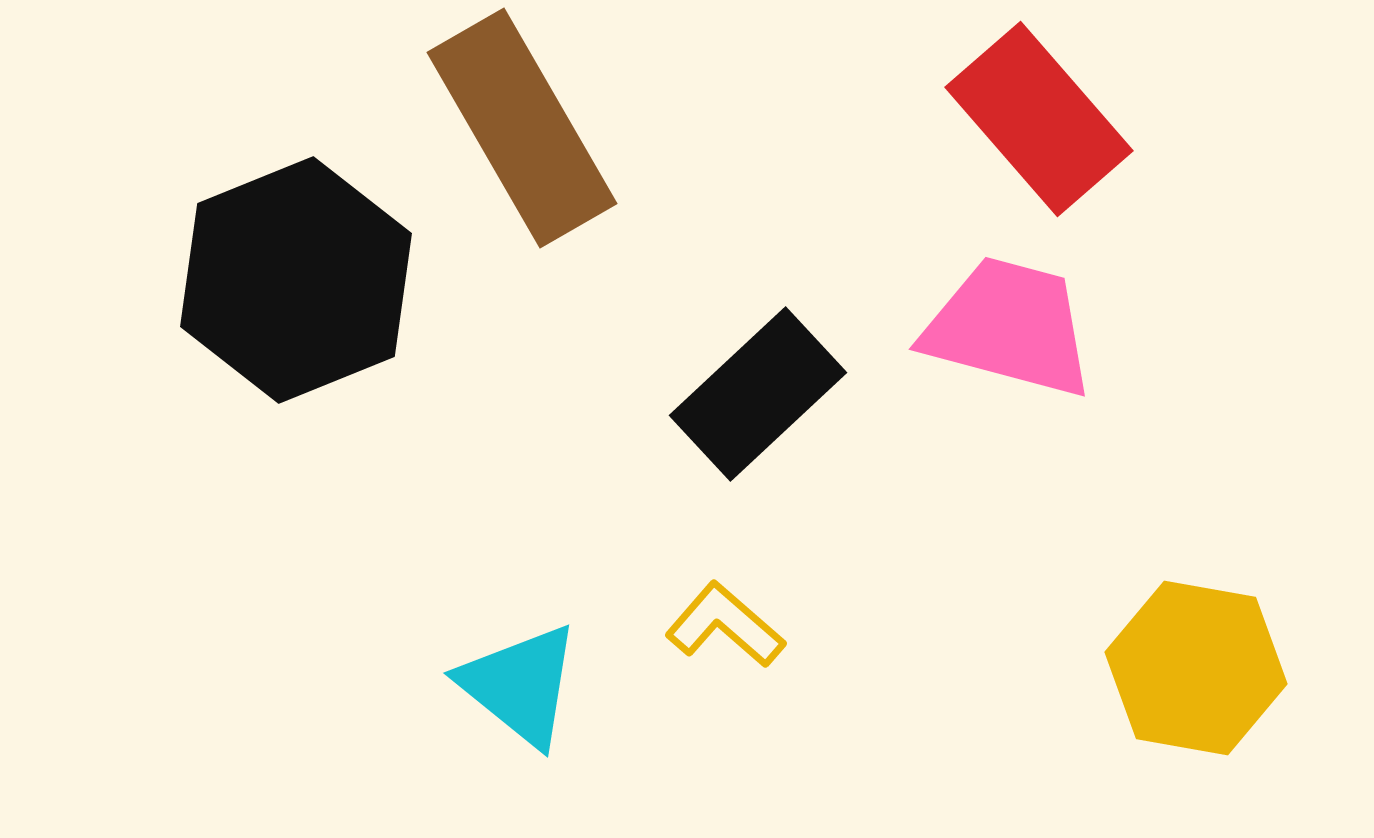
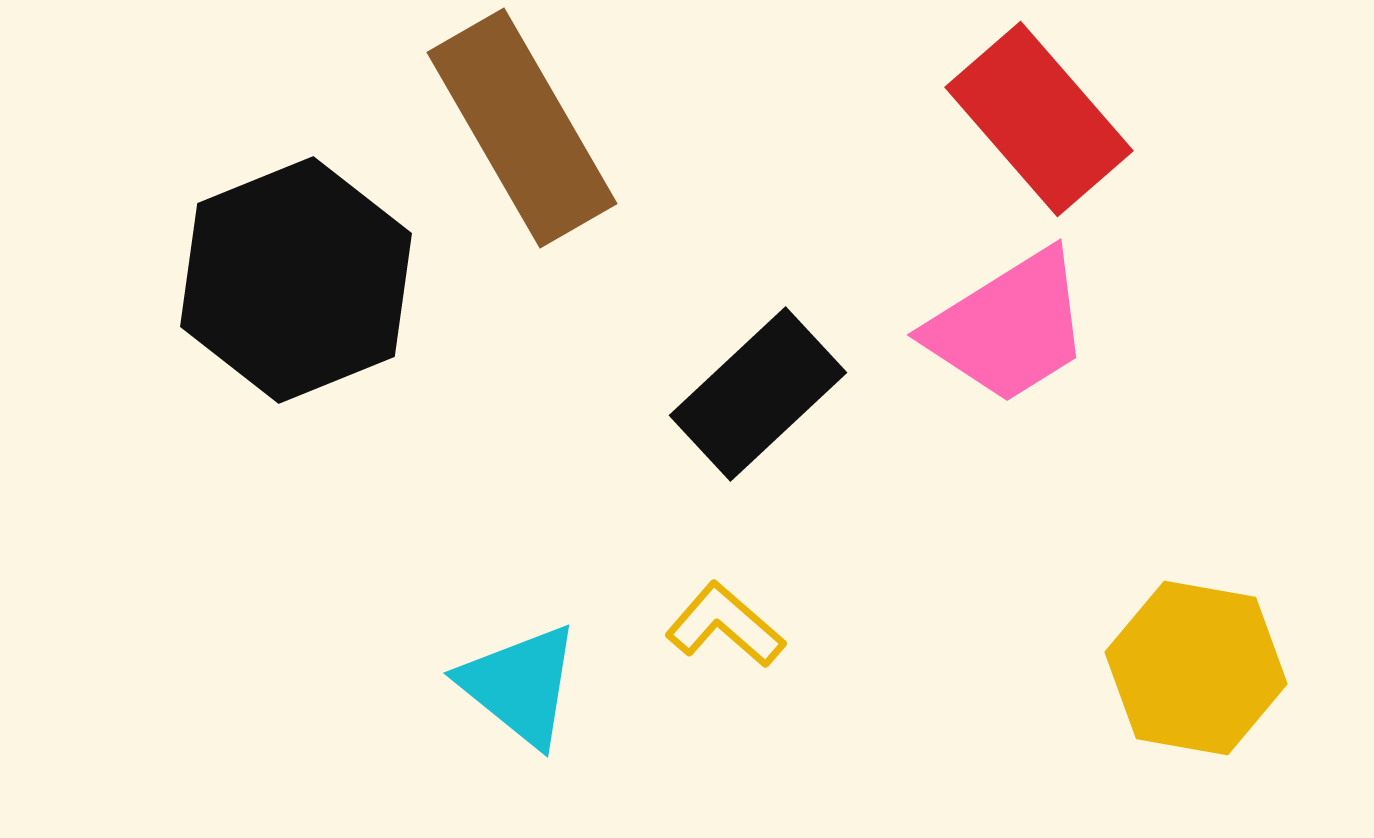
pink trapezoid: rotated 133 degrees clockwise
